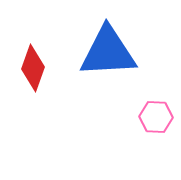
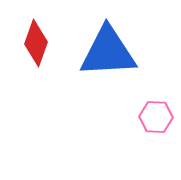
red diamond: moved 3 px right, 25 px up
